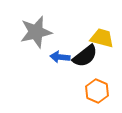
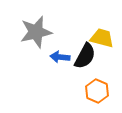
black semicircle: rotated 24 degrees counterclockwise
